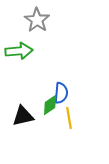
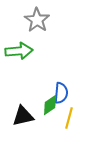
yellow line: rotated 25 degrees clockwise
